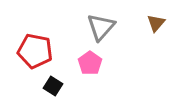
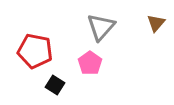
black square: moved 2 px right, 1 px up
